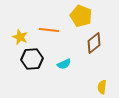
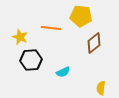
yellow pentagon: rotated 15 degrees counterclockwise
orange line: moved 2 px right, 2 px up
black hexagon: moved 1 px left, 1 px down
cyan semicircle: moved 1 px left, 8 px down
yellow semicircle: moved 1 px left, 1 px down
